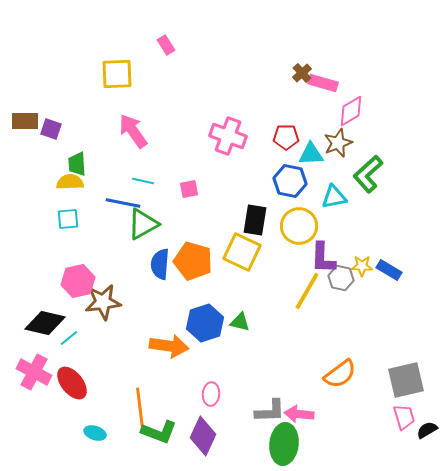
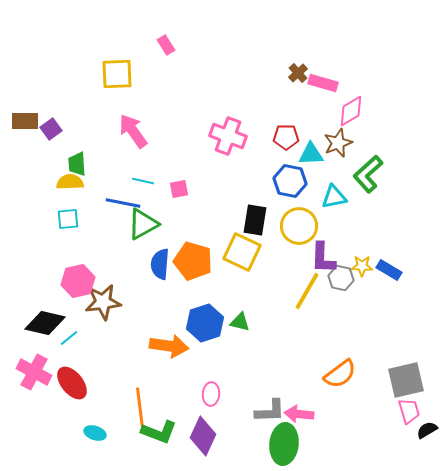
brown cross at (302, 73): moved 4 px left
purple square at (51, 129): rotated 35 degrees clockwise
pink square at (189, 189): moved 10 px left
pink trapezoid at (404, 417): moved 5 px right, 6 px up
